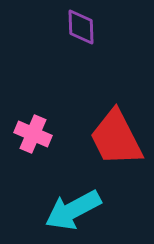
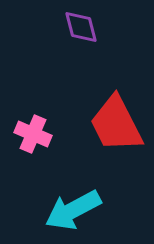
purple diamond: rotated 12 degrees counterclockwise
red trapezoid: moved 14 px up
